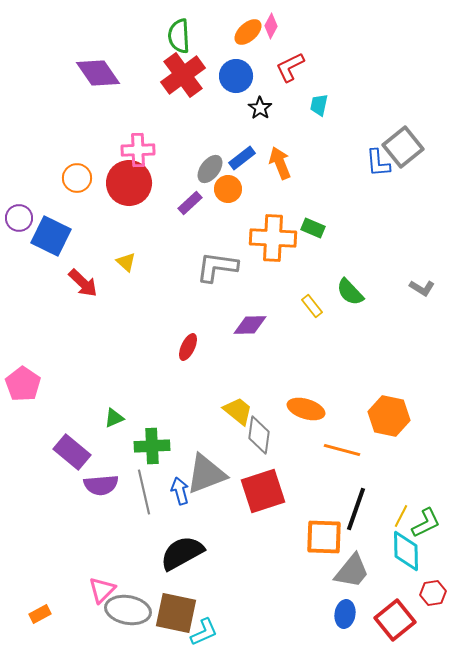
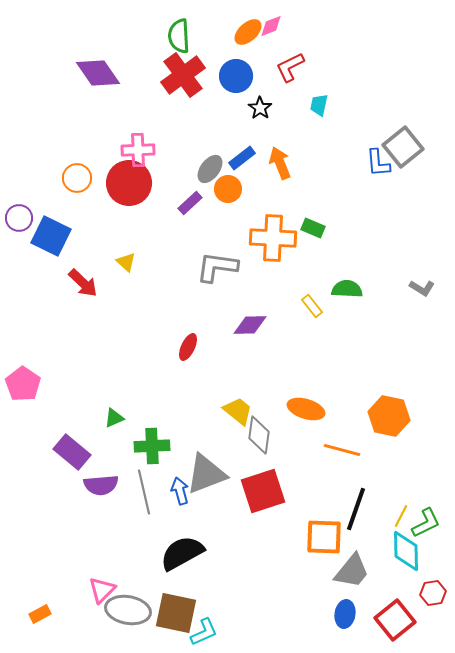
pink diamond at (271, 26): rotated 40 degrees clockwise
green semicircle at (350, 292): moved 3 px left, 3 px up; rotated 136 degrees clockwise
